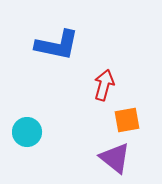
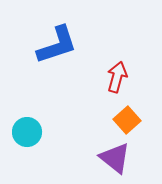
blue L-shape: rotated 30 degrees counterclockwise
red arrow: moved 13 px right, 8 px up
orange square: rotated 32 degrees counterclockwise
